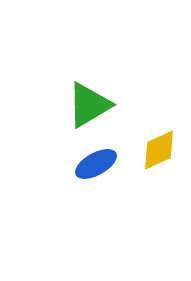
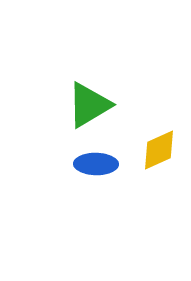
blue ellipse: rotated 30 degrees clockwise
